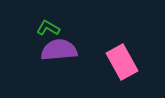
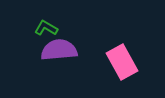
green L-shape: moved 2 px left
